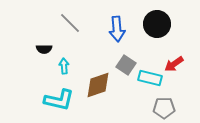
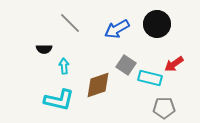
blue arrow: rotated 65 degrees clockwise
